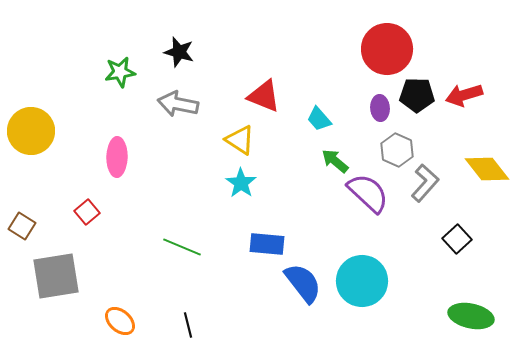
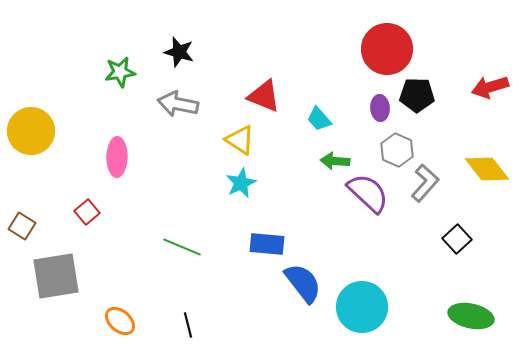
red arrow: moved 26 px right, 8 px up
green arrow: rotated 36 degrees counterclockwise
cyan star: rotated 12 degrees clockwise
cyan circle: moved 26 px down
